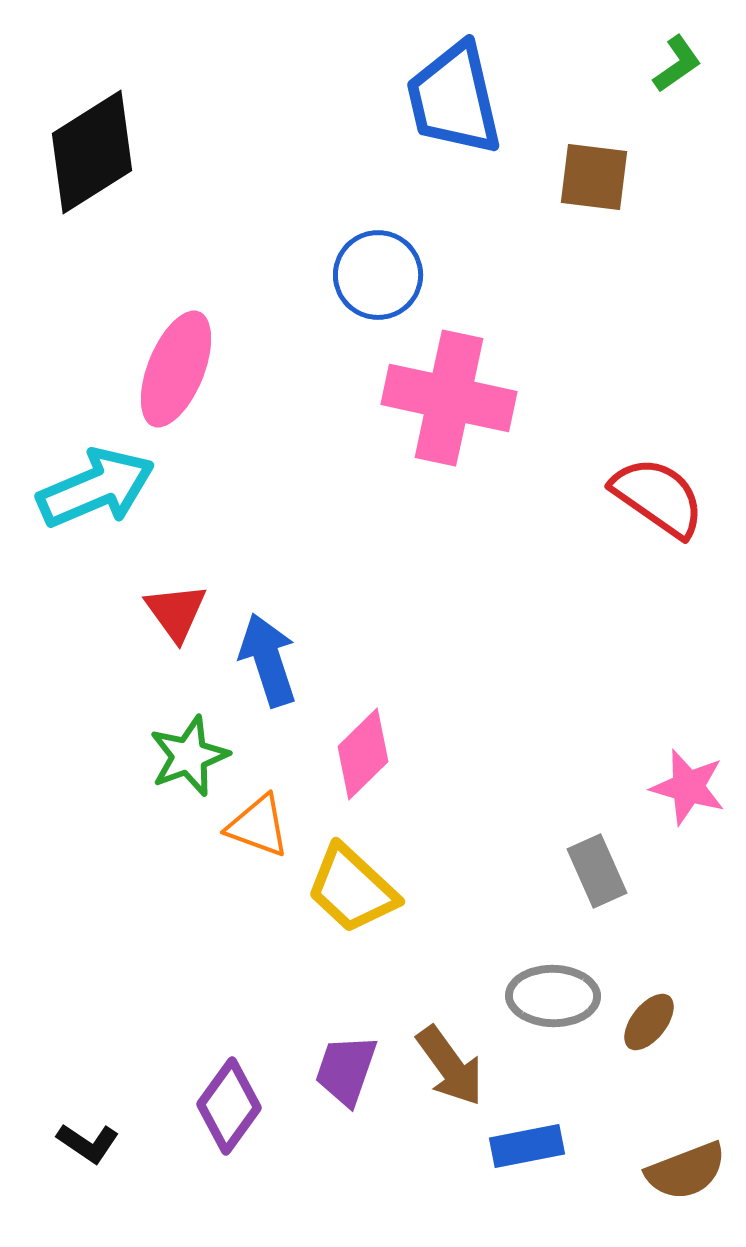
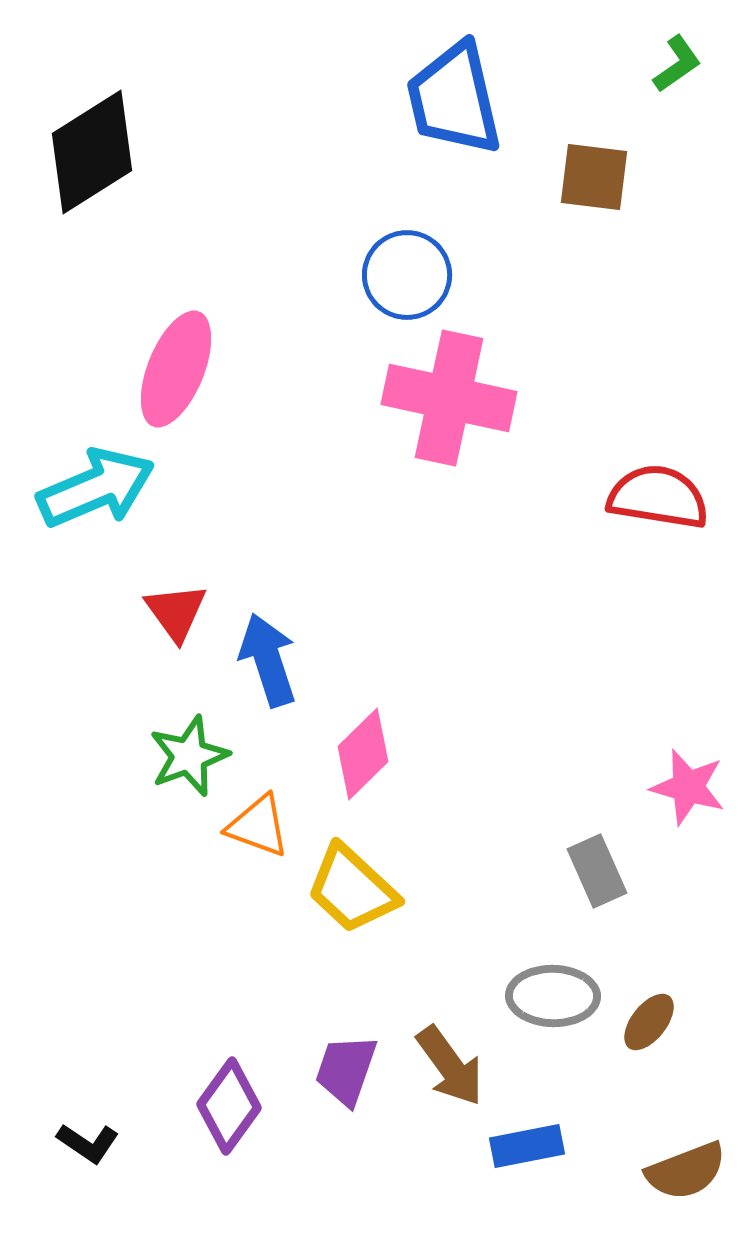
blue circle: moved 29 px right
red semicircle: rotated 26 degrees counterclockwise
